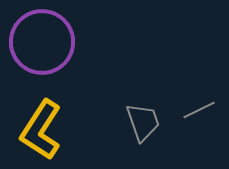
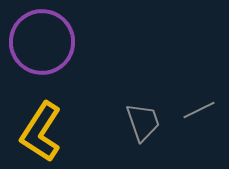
yellow L-shape: moved 2 px down
